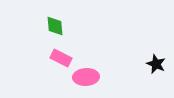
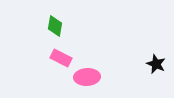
green diamond: rotated 15 degrees clockwise
pink ellipse: moved 1 px right
